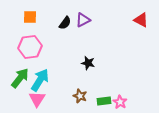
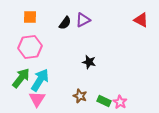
black star: moved 1 px right, 1 px up
green arrow: moved 1 px right
green rectangle: rotated 32 degrees clockwise
